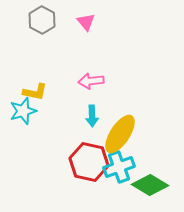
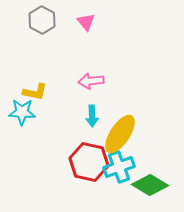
cyan star: moved 1 px left, 1 px down; rotated 20 degrees clockwise
